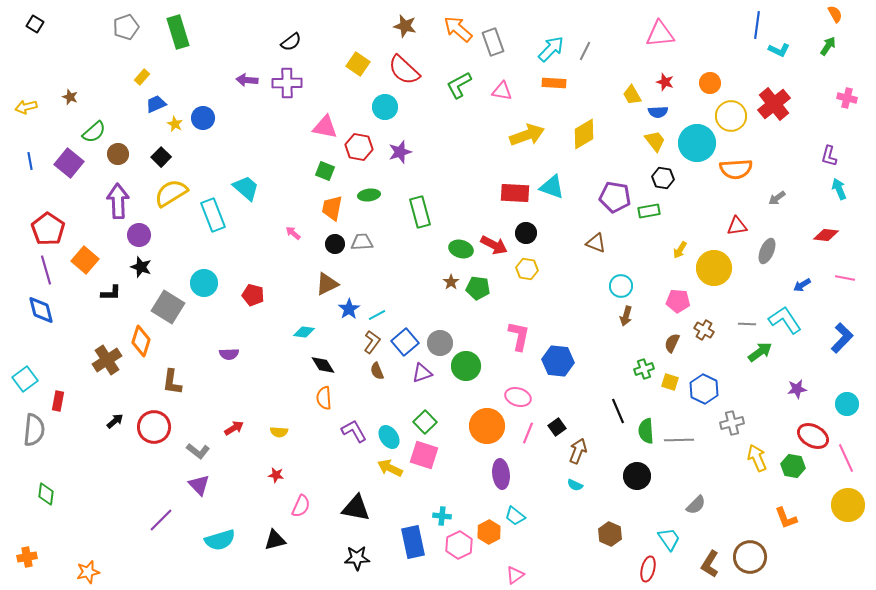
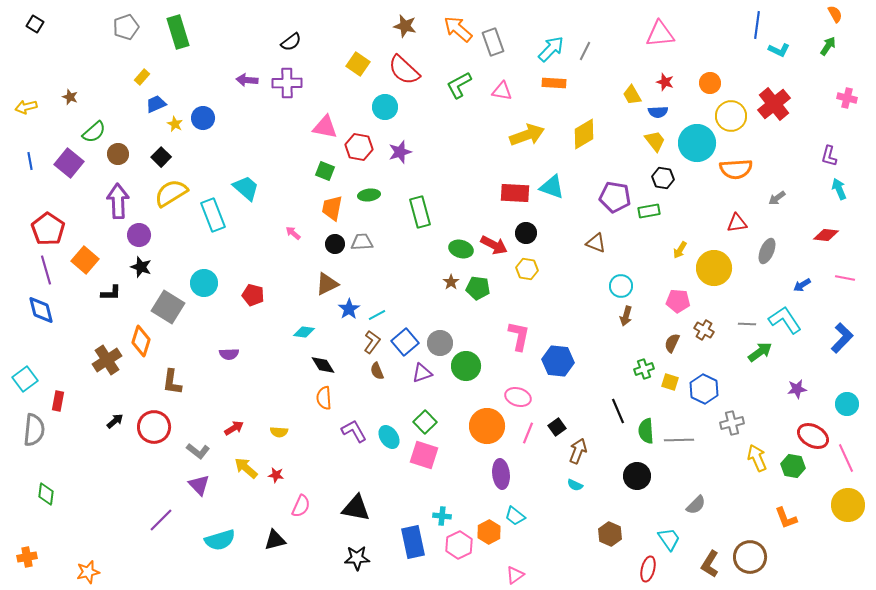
red triangle at (737, 226): moved 3 px up
yellow arrow at (390, 468): moved 144 px left; rotated 15 degrees clockwise
